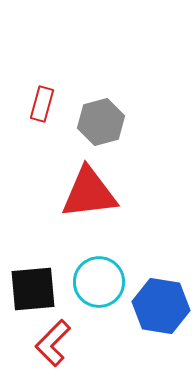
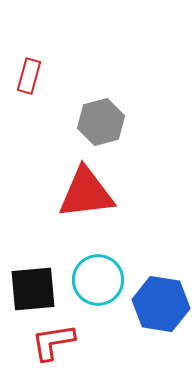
red rectangle: moved 13 px left, 28 px up
red triangle: moved 3 px left
cyan circle: moved 1 px left, 2 px up
blue hexagon: moved 2 px up
red L-shape: moved 1 px up; rotated 36 degrees clockwise
